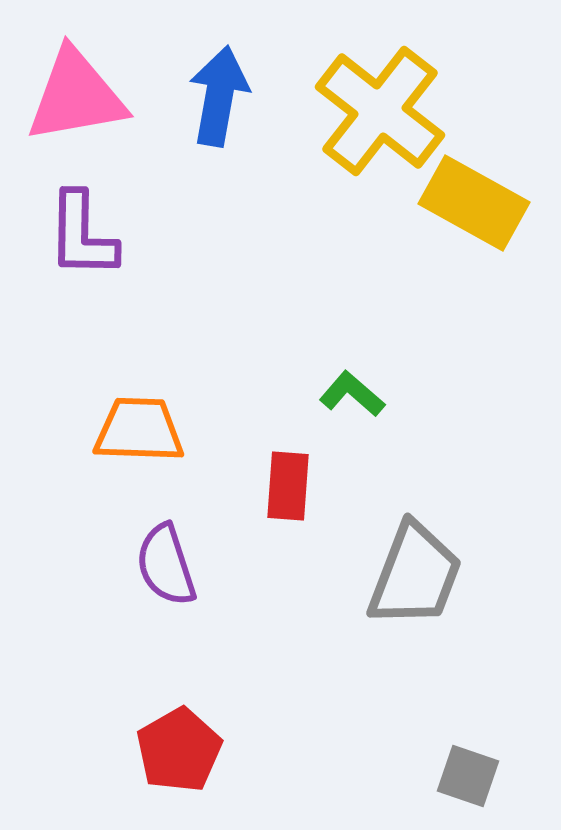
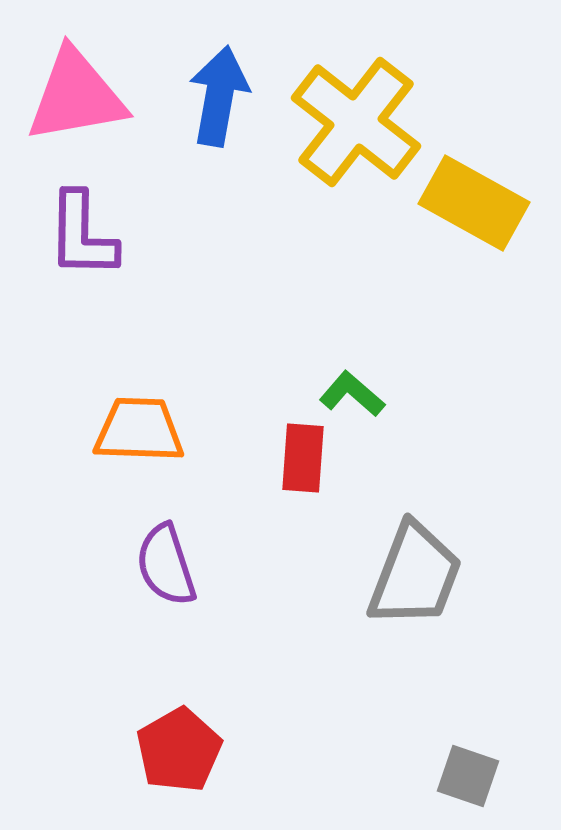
yellow cross: moved 24 px left, 11 px down
red rectangle: moved 15 px right, 28 px up
